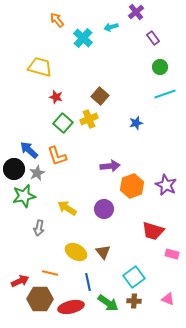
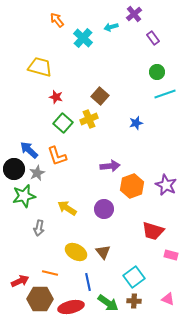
purple cross: moved 2 px left, 2 px down
green circle: moved 3 px left, 5 px down
pink rectangle: moved 1 px left, 1 px down
